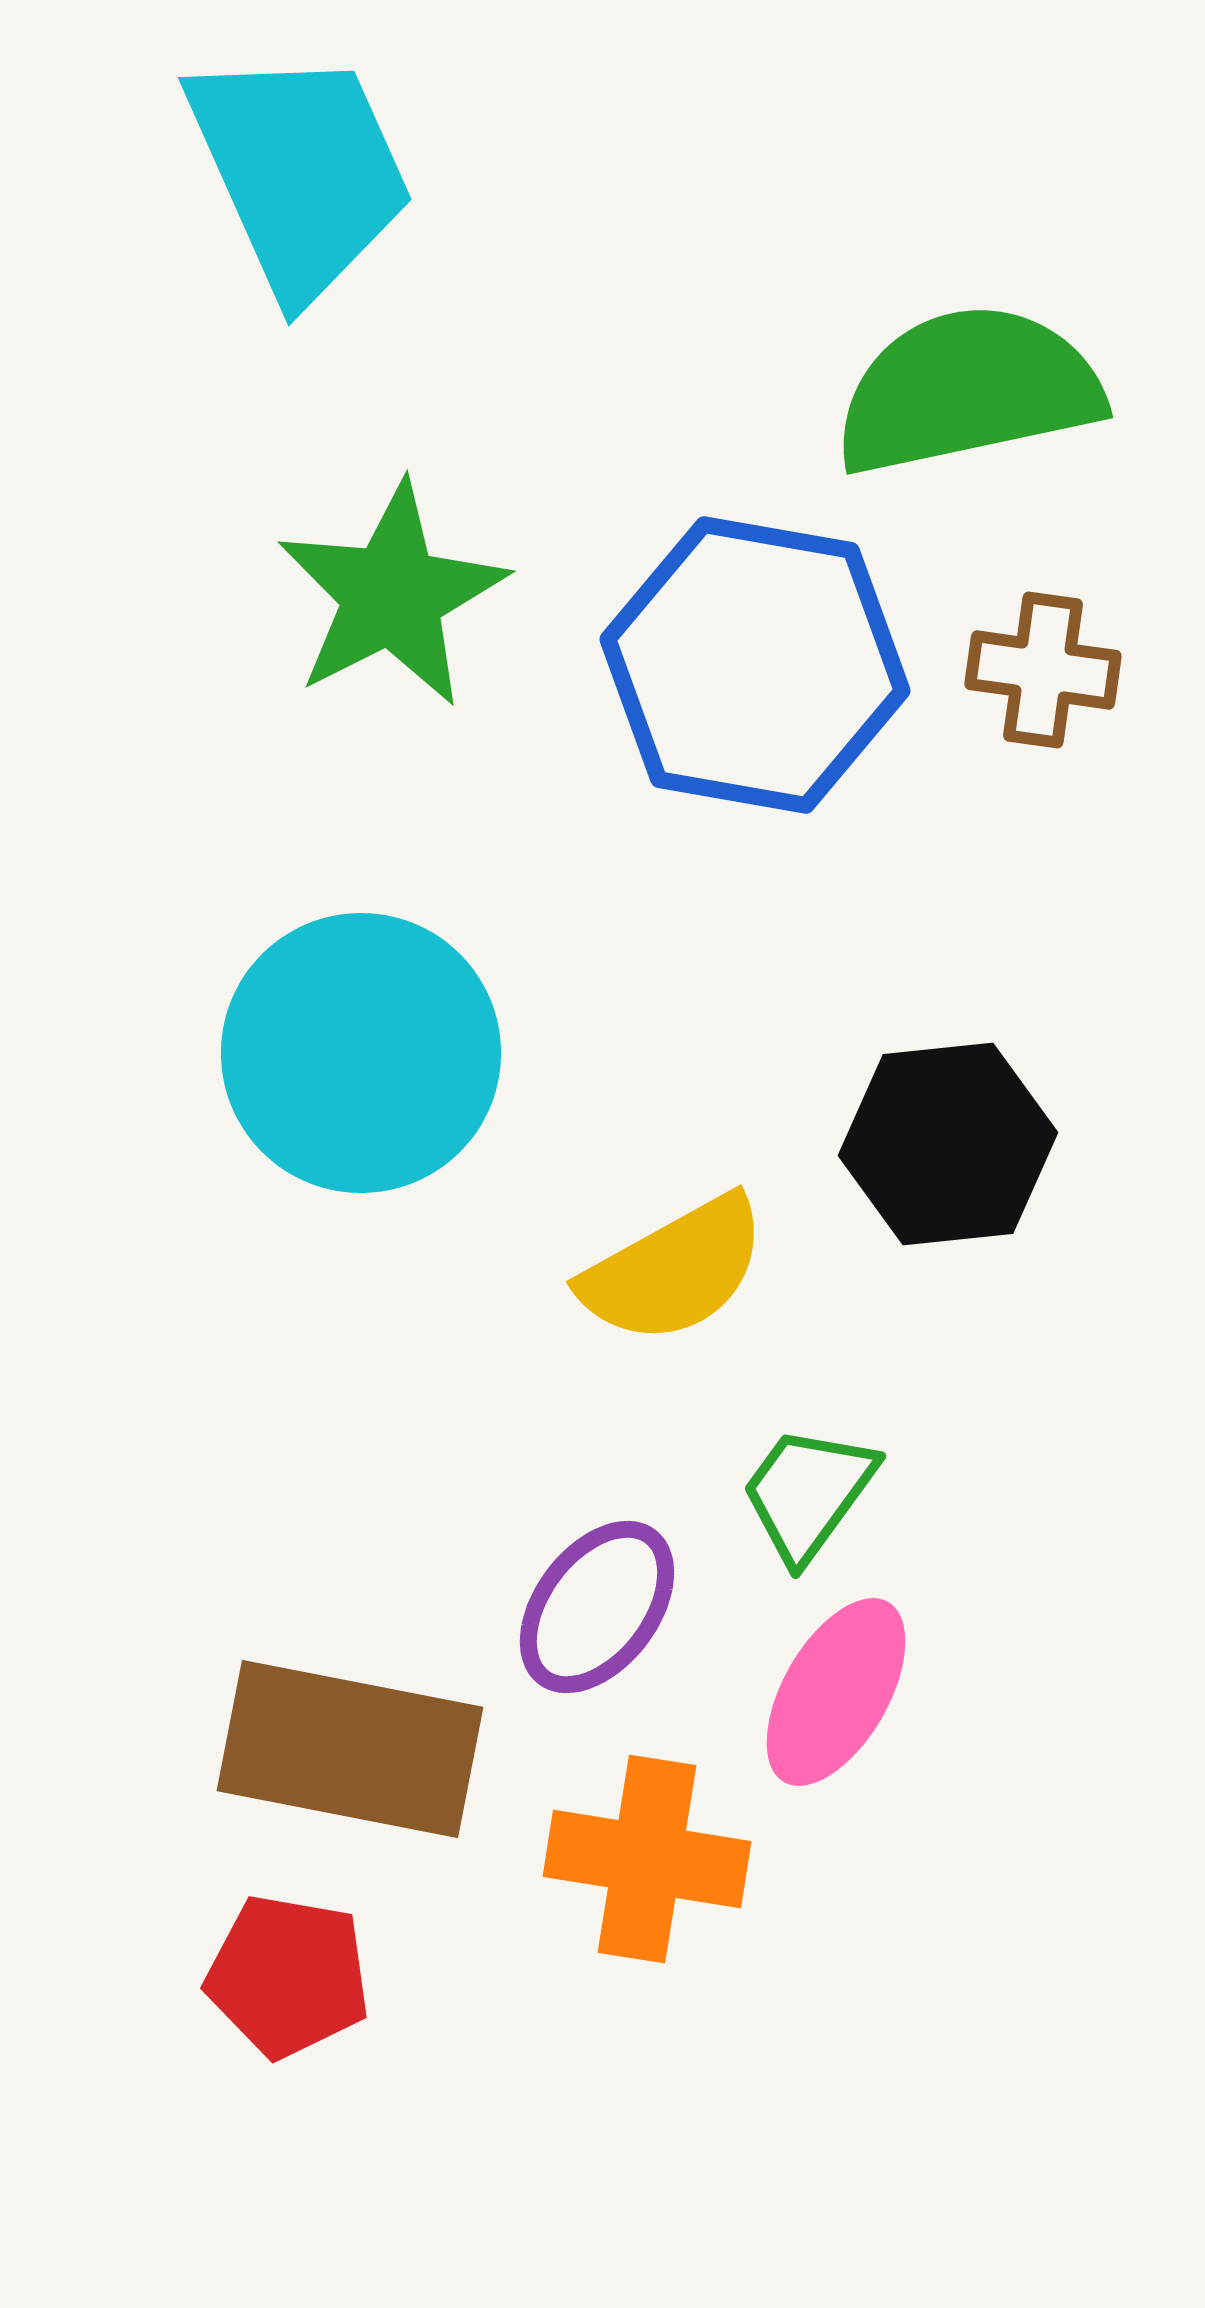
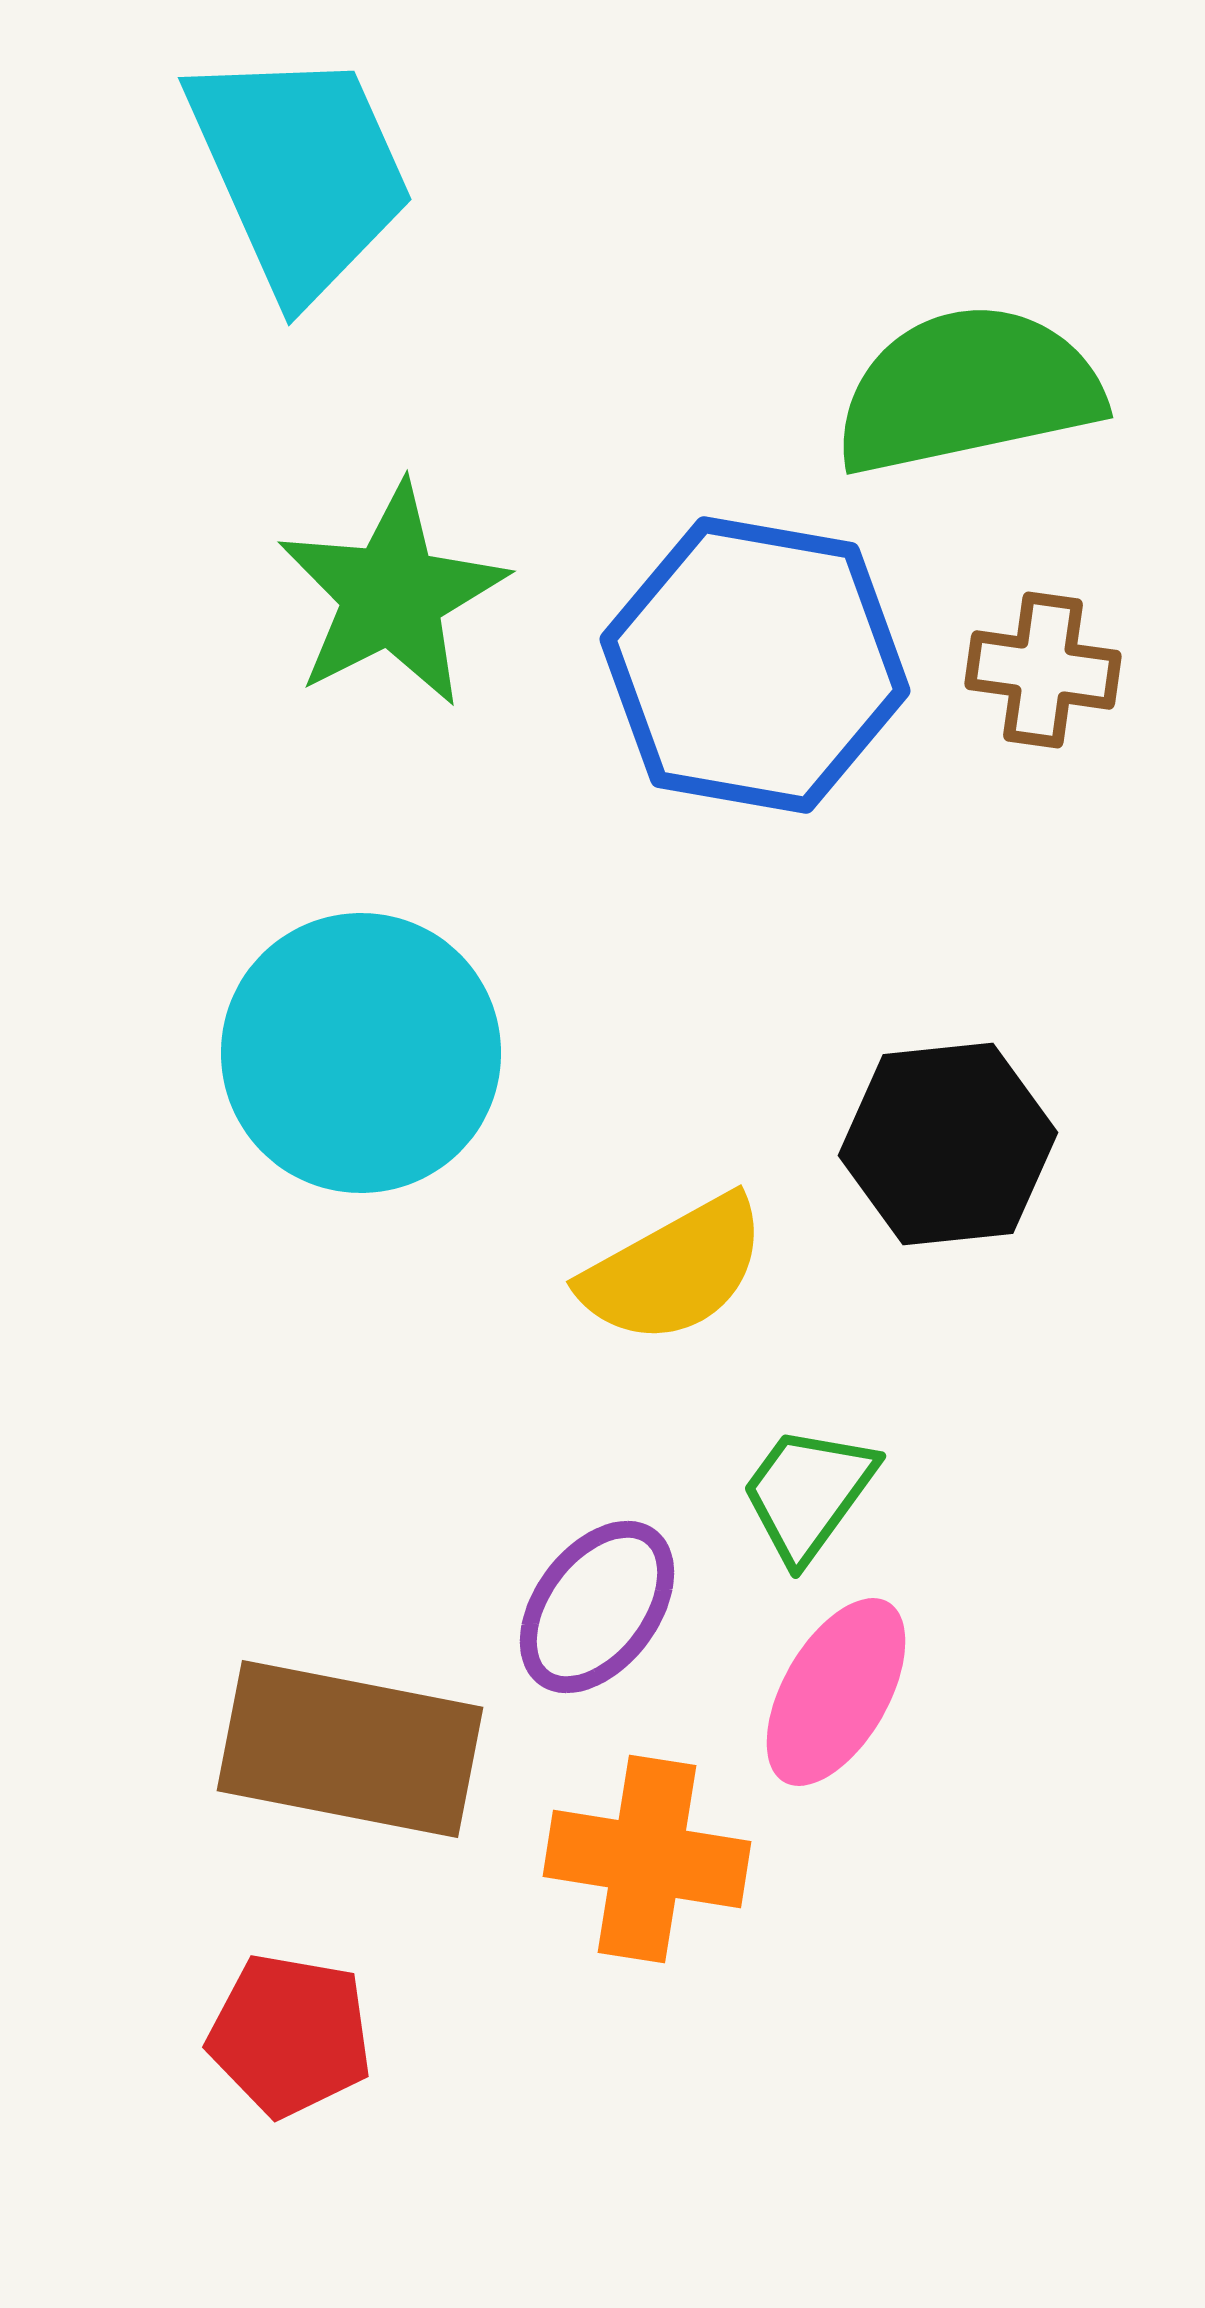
red pentagon: moved 2 px right, 59 px down
